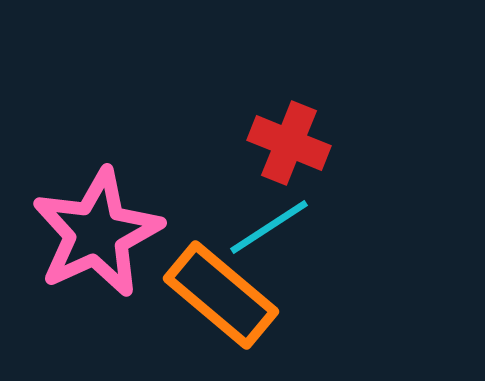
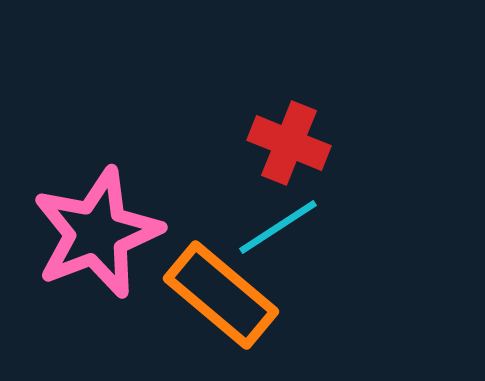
cyan line: moved 9 px right
pink star: rotated 4 degrees clockwise
